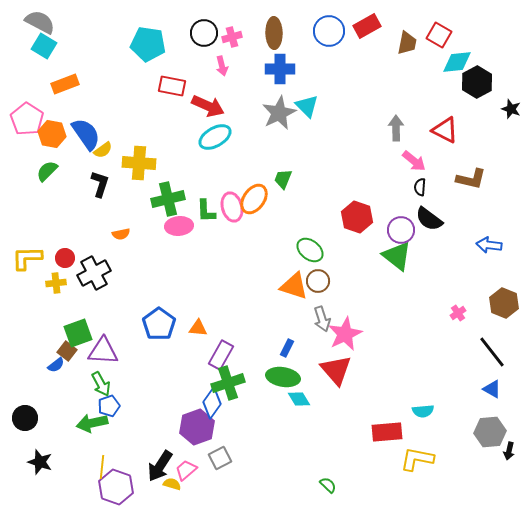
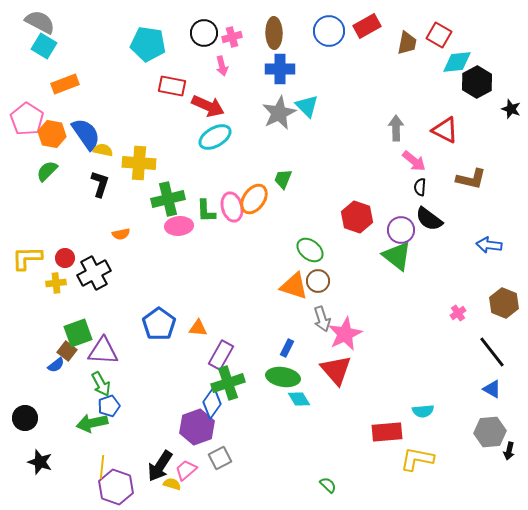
yellow semicircle at (103, 150): rotated 132 degrees counterclockwise
